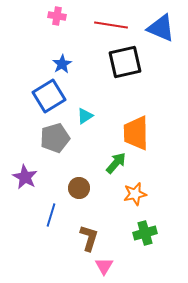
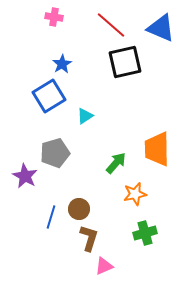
pink cross: moved 3 px left, 1 px down
red line: rotated 32 degrees clockwise
orange trapezoid: moved 21 px right, 16 px down
gray pentagon: moved 15 px down
purple star: moved 1 px up
brown circle: moved 21 px down
blue line: moved 2 px down
pink triangle: rotated 36 degrees clockwise
